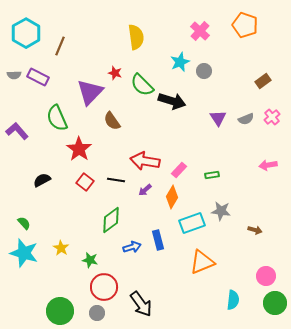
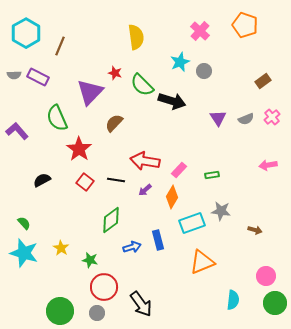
brown semicircle at (112, 121): moved 2 px right, 2 px down; rotated 78 degrees clockwise
